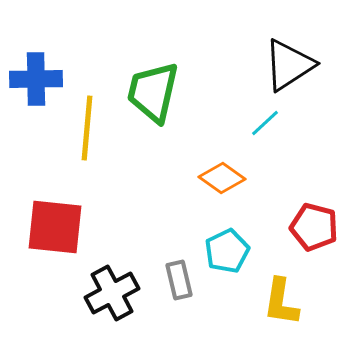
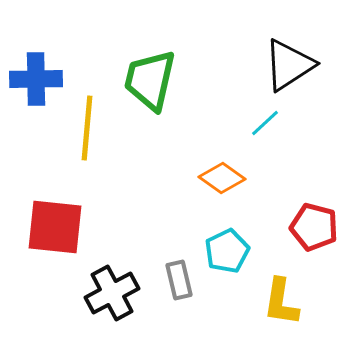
green trapezoid: moved 3 px left, 12 px up
